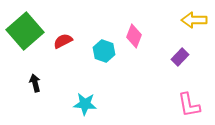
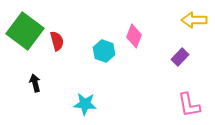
green square: rotated 12 degrees counterclockwise
red semicircle: moved 6 px left; rotated 102 degrees clockwise
